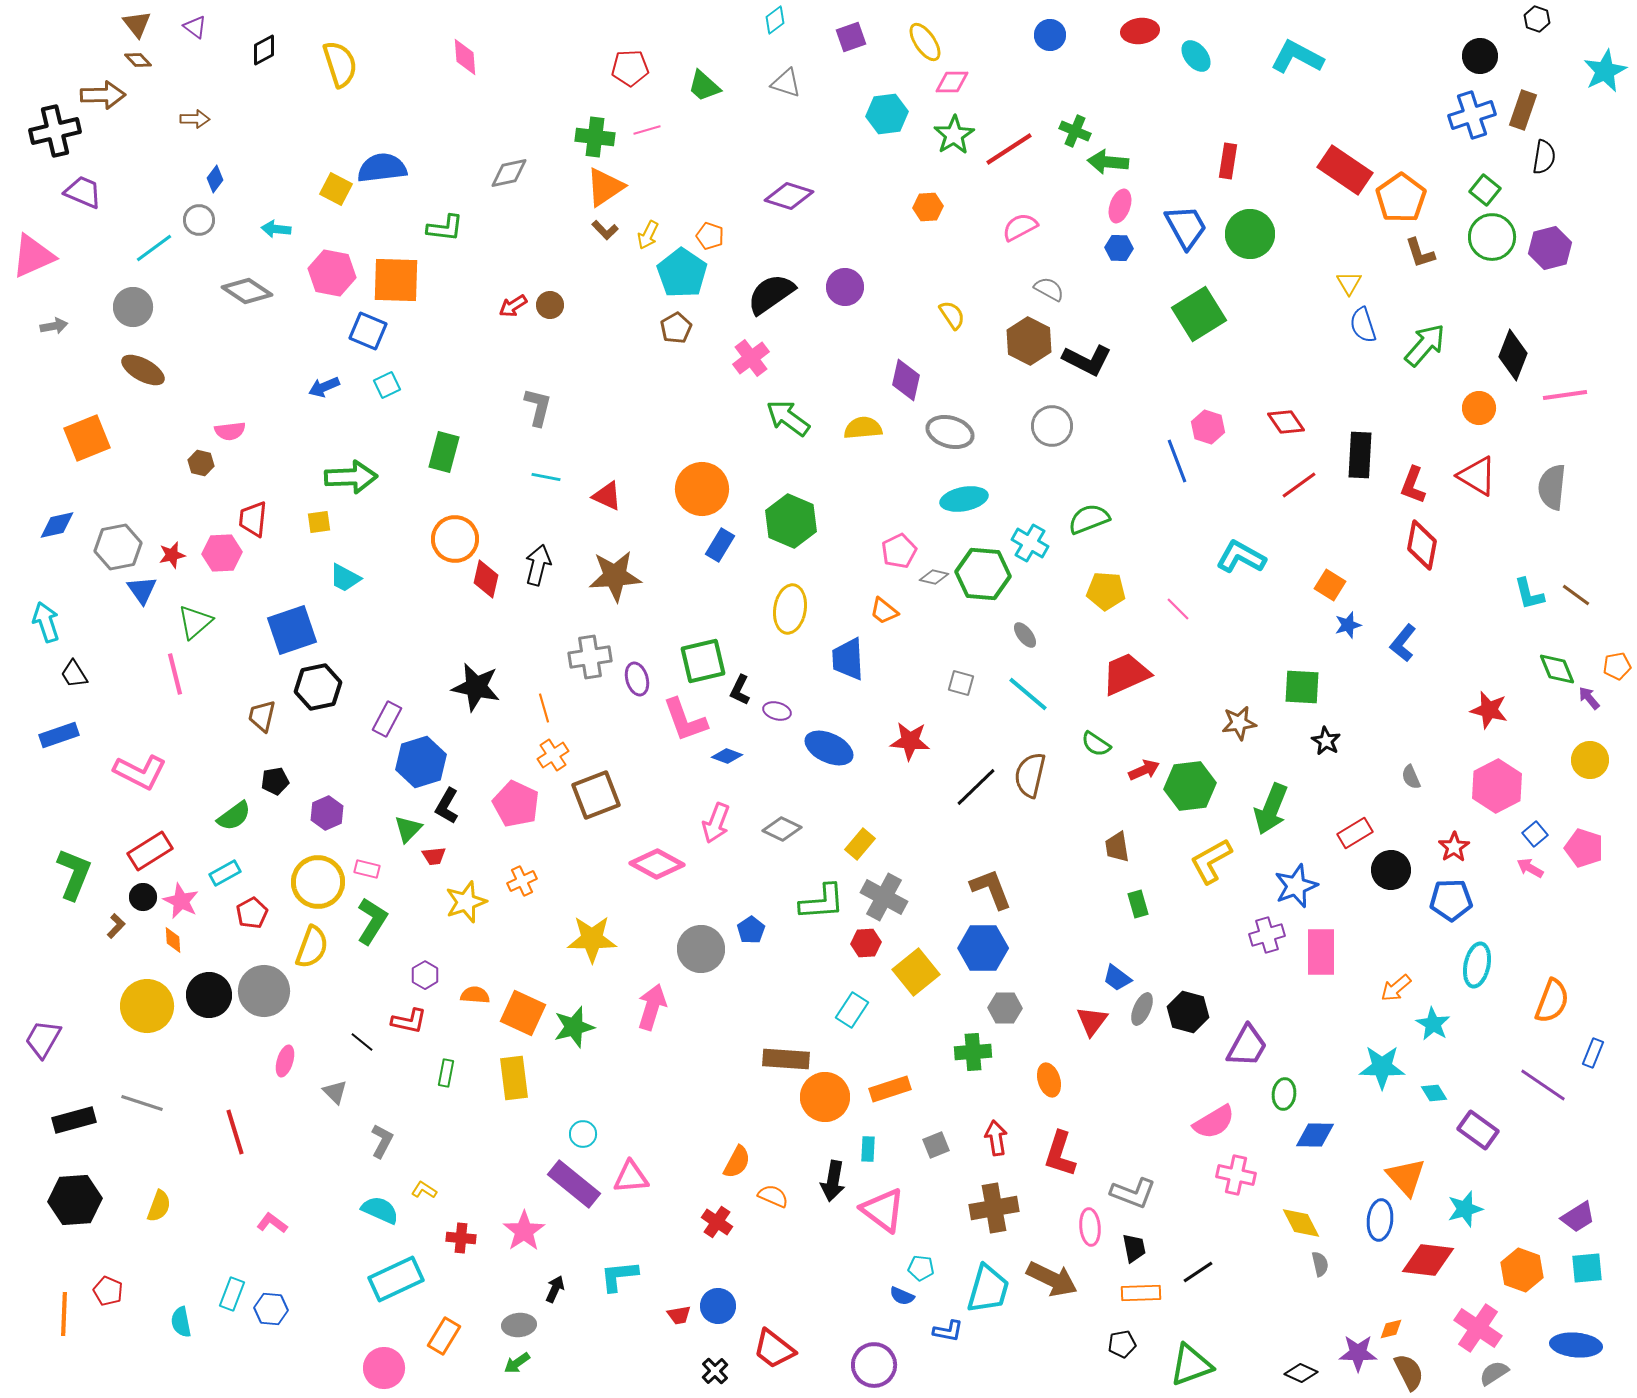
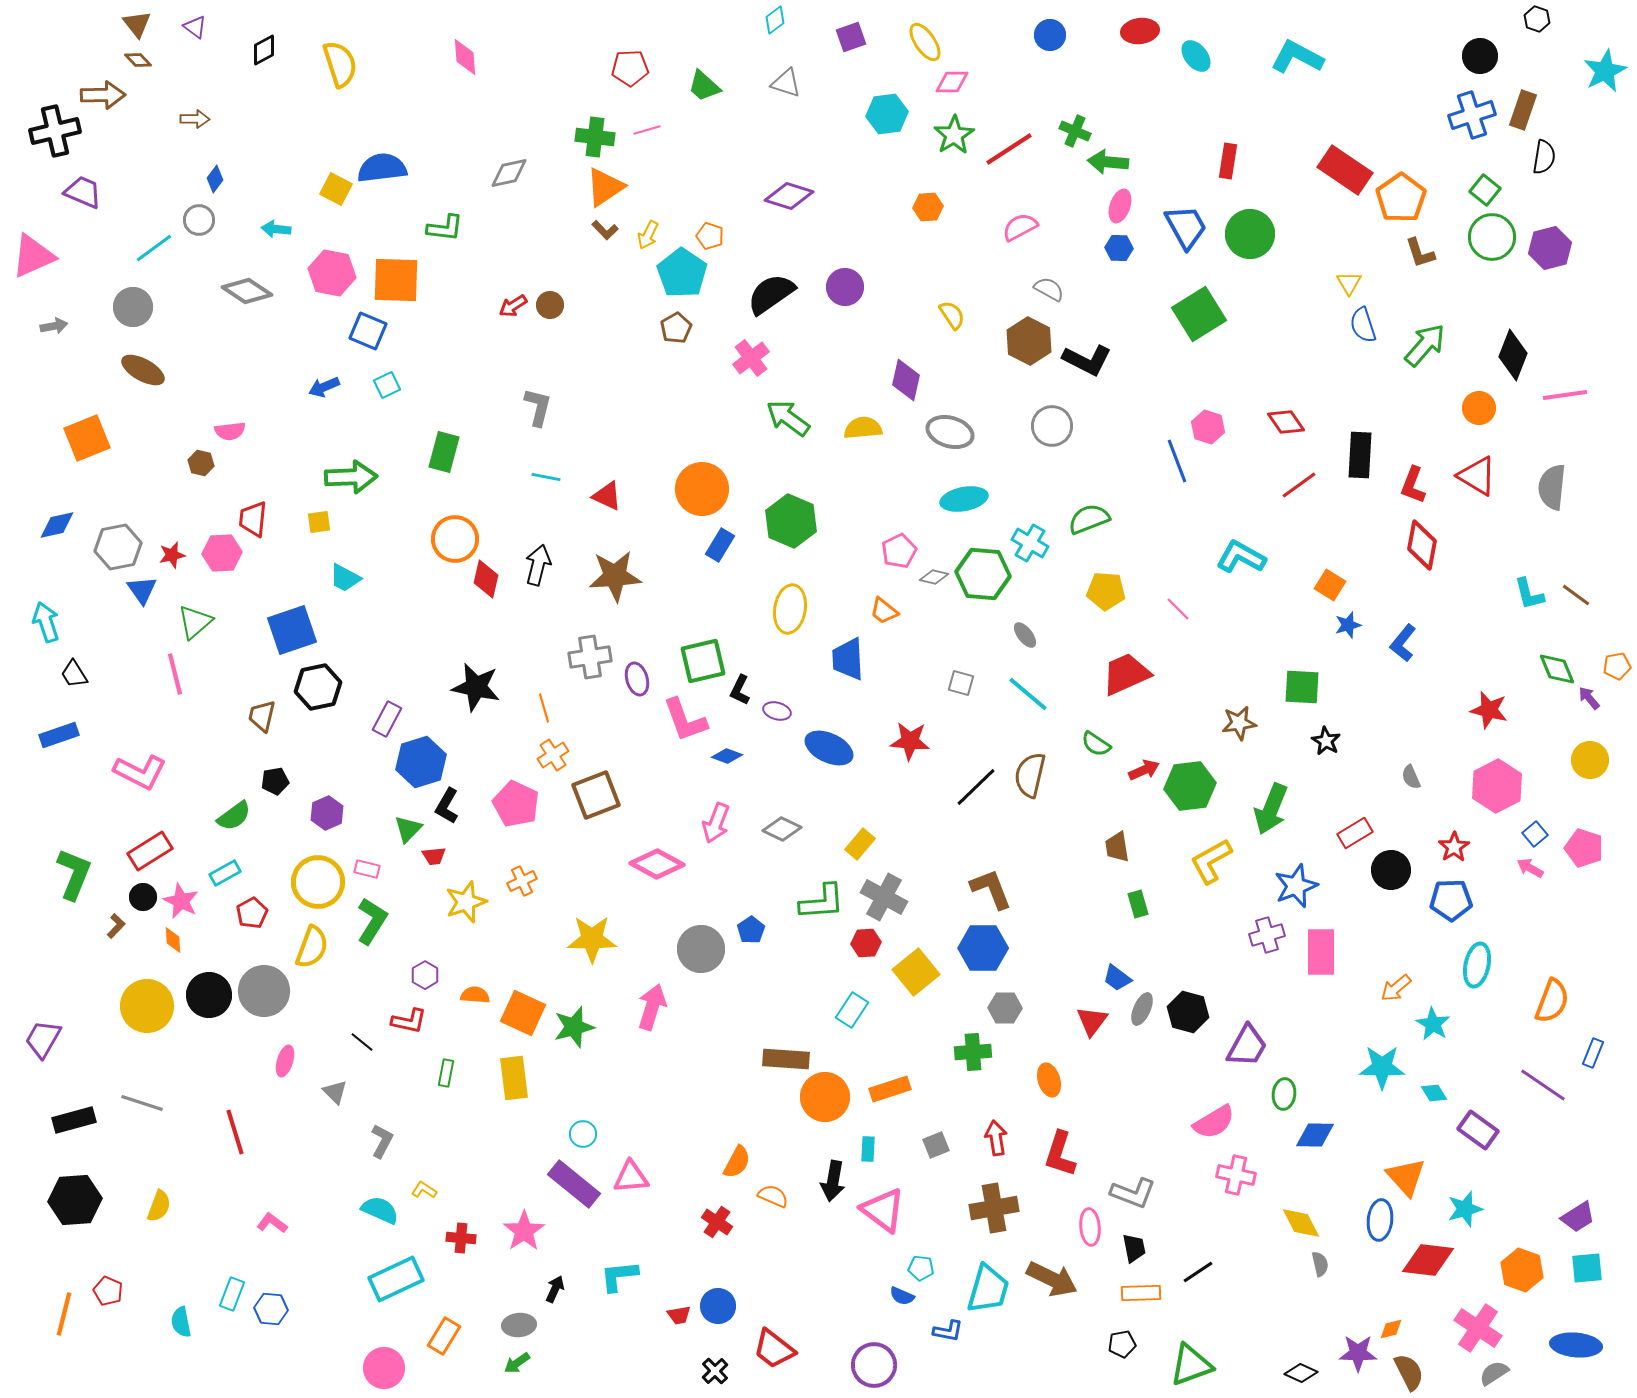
orange line at (64, 1314): rotated 12 degrees clockwise
